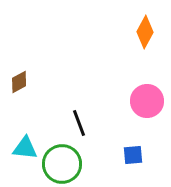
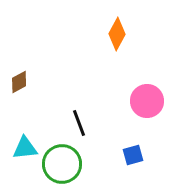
orange diamond: moved 28 px left, 2 px down
cyan triangle: rotated 12 degrees counterclockwise
blue square: rotated 10 degrees counterclockwise
